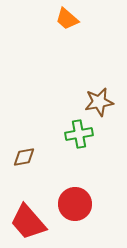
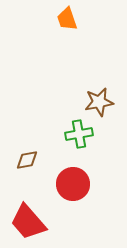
orange trapezoid: rotated 30 degrees clockwise
brown diamond: moved 3 px right, 3 px down
red circle: moved 2 px left, 20 px up
